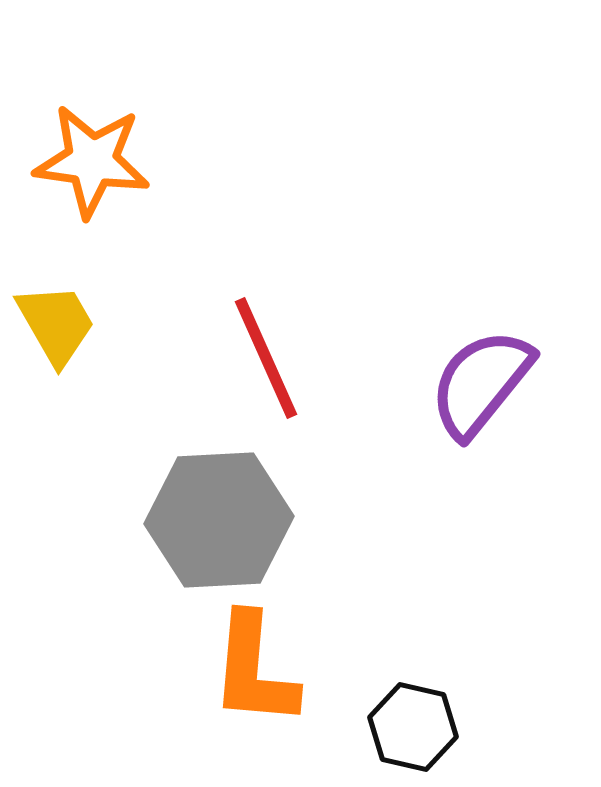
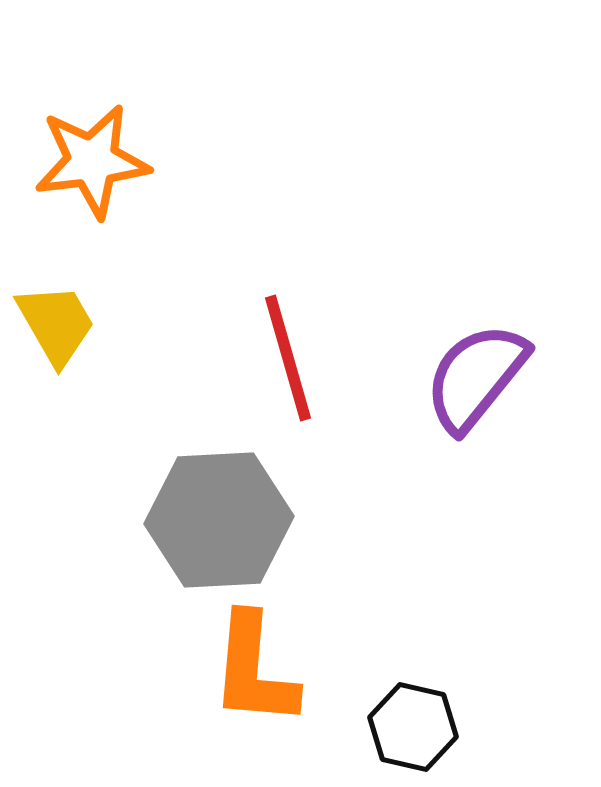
orange star: rotated 15 degrees counterclockwise
red line: moved 22 px right; rotated 8 degrees clockwise
purple semicircle: moved 5 px left, 6 px up
